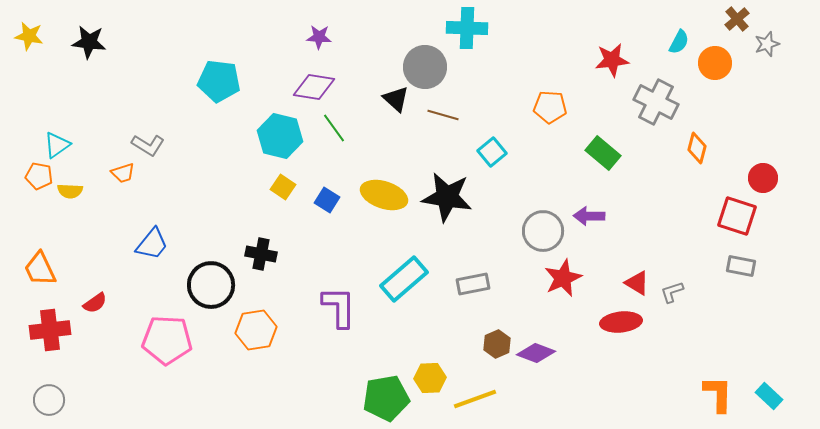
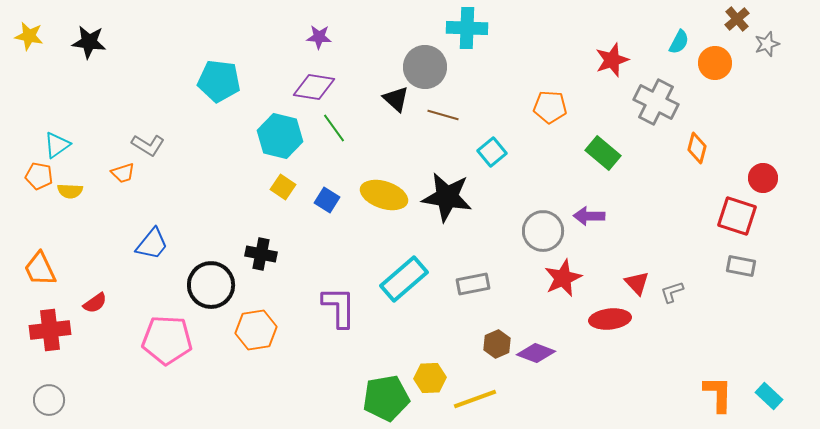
red star at (612, 60): rotated 12 degrees counterclockwise
red triangle at (637, 283): rotated 16 degrees clockwise
red ellipse at (621, 322): moved 11 px left, 3 px up
